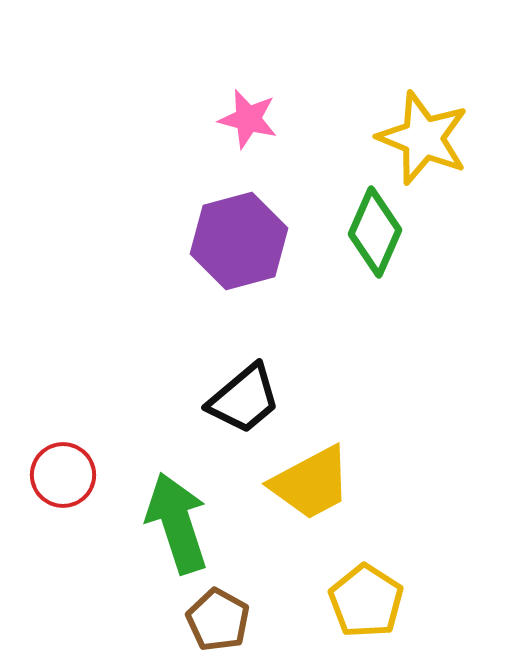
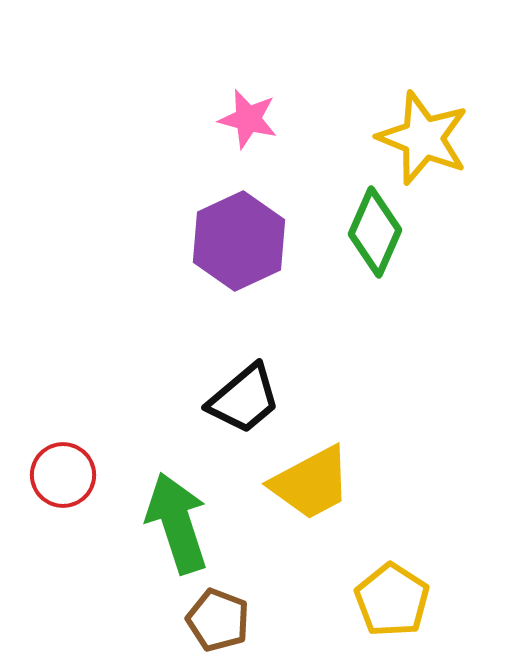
purple hexagon: rotated 10 degrees counterclockwise
yellow pentagon: moved 26 px right, 1 px up
brown pentagon: rotated 8 degrees counterclockwise
